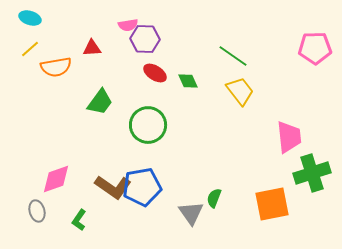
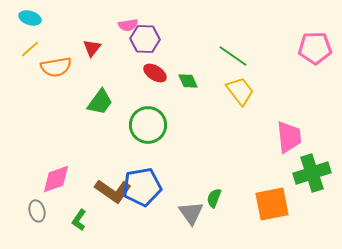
red triangle: rotated 48 degrees counterclockwise
brown L-shape: moved 4 px down
